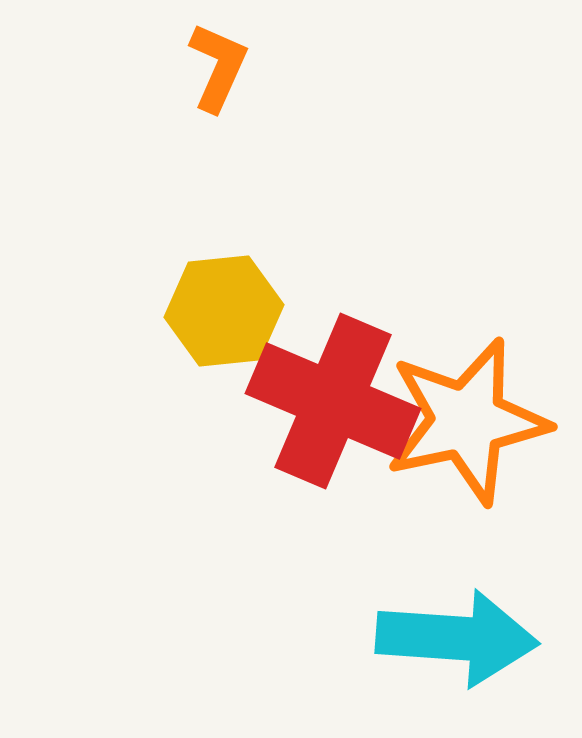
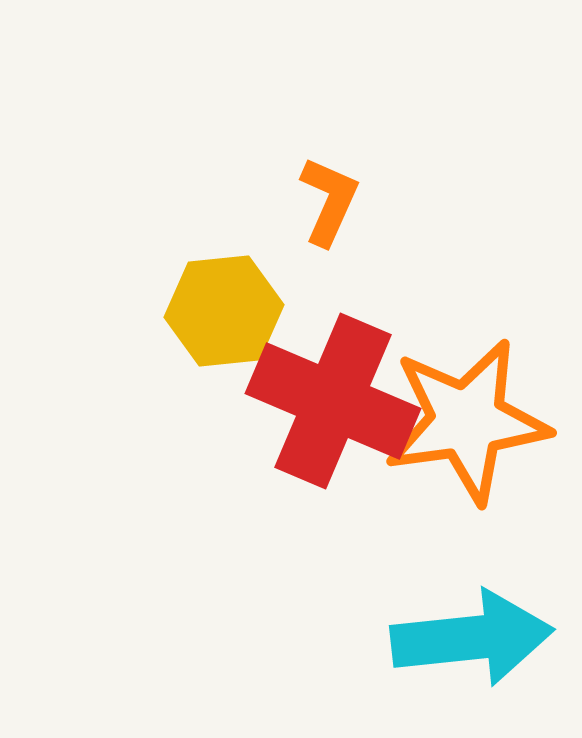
orange L-shape: moved 111 px right, 134 px down
orange star: rotated 4 degrees clockwise
cyan arrow: moved 15 px right; rotated 10 degrees counterclockwise
